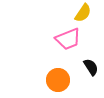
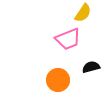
black semicircle: rotated 72 degrees counterclockwise
